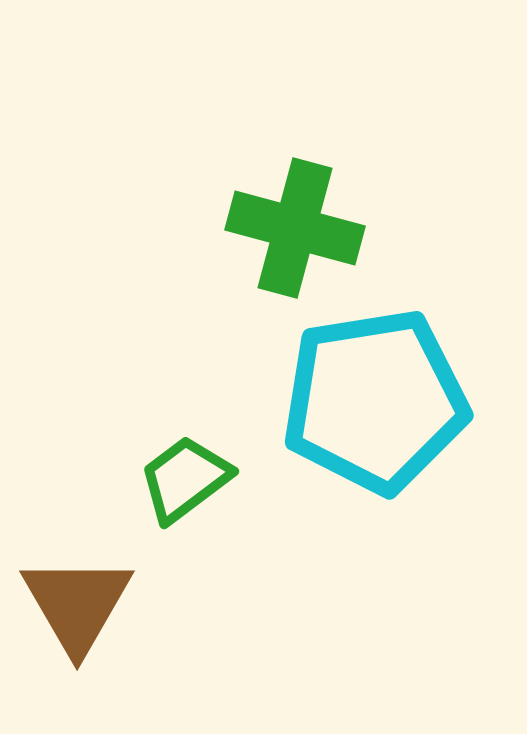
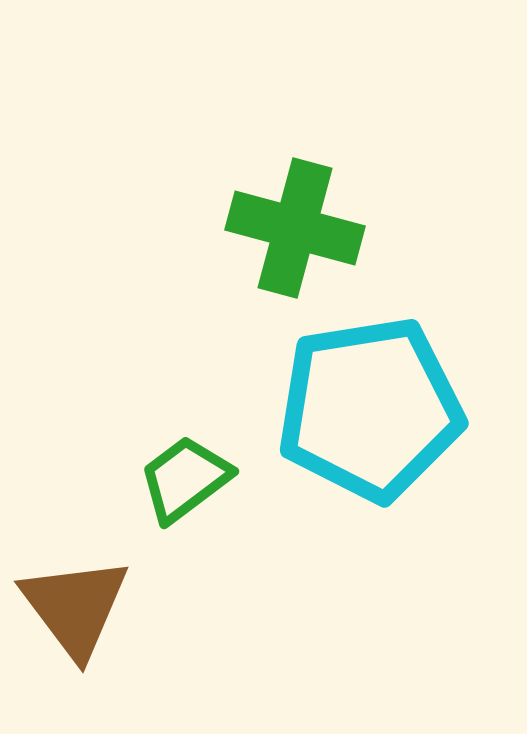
cyan pentagon: moved 5 px left, 8 px down
brown triangle: moved 2 px left, 3 px down; rotated 7 degrees counterclockwise
